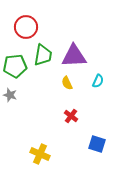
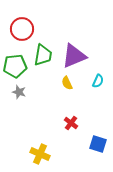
red circle: moved 4 px left, 2 px down
purple triangle: rotated 20 degrees counterclockwise
gray star: moved 9 px right, 3 px up
red cross: moved 7 px down
blue square: moved 1 px right
